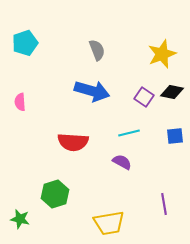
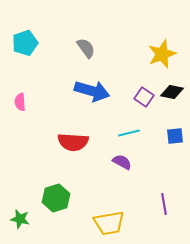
gray semicircle: moved 11 px left, 2 px up; rotated 15 degrees counterclockwise
green hexagon: moved 1 px right, 4 px down
